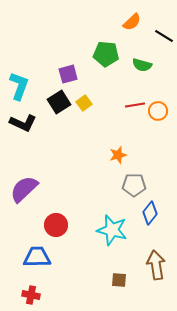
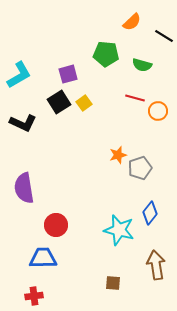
cyan L-shape: moved 11 px up; rotated 40 degrees clockwise
red line: moved 7 px up; rotated 24 degrees clockwise
gray pentagon: moved 6 px right, 17 px up; rotated 20 degrees counterclockwise
purple semicircle: moved 1 px up; rotated 56 degrees counterclockwise
cyan star: moved 7 px right
blue trapezoid: moved 6 px right, 1 px down
brown square: moved 6 px left, 3 px down
red cross: moved 3 px right, 1 px down; rotated 18 degrees counterclockwise
